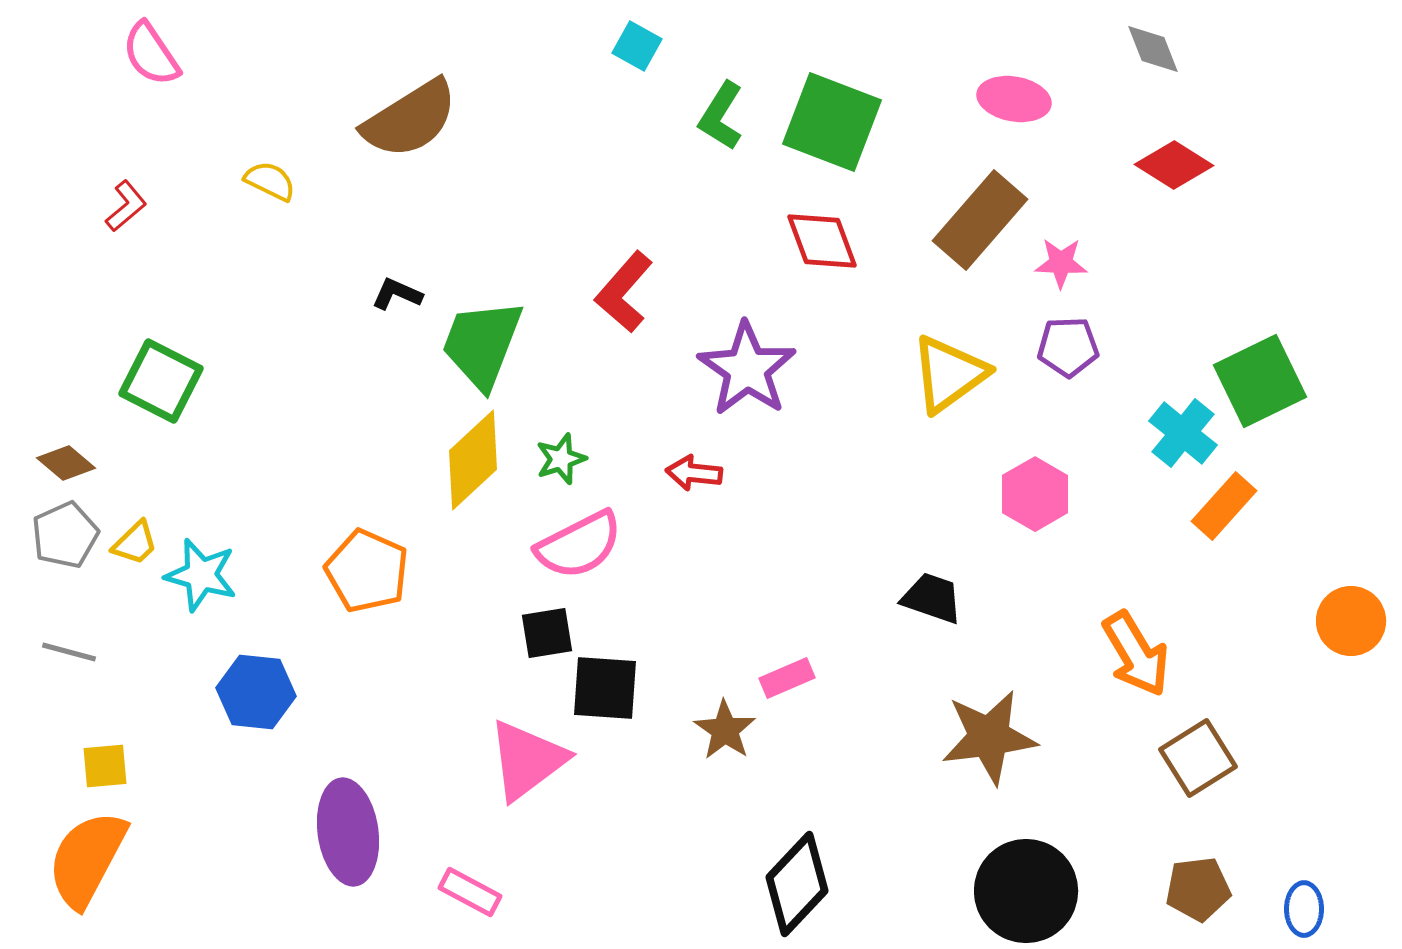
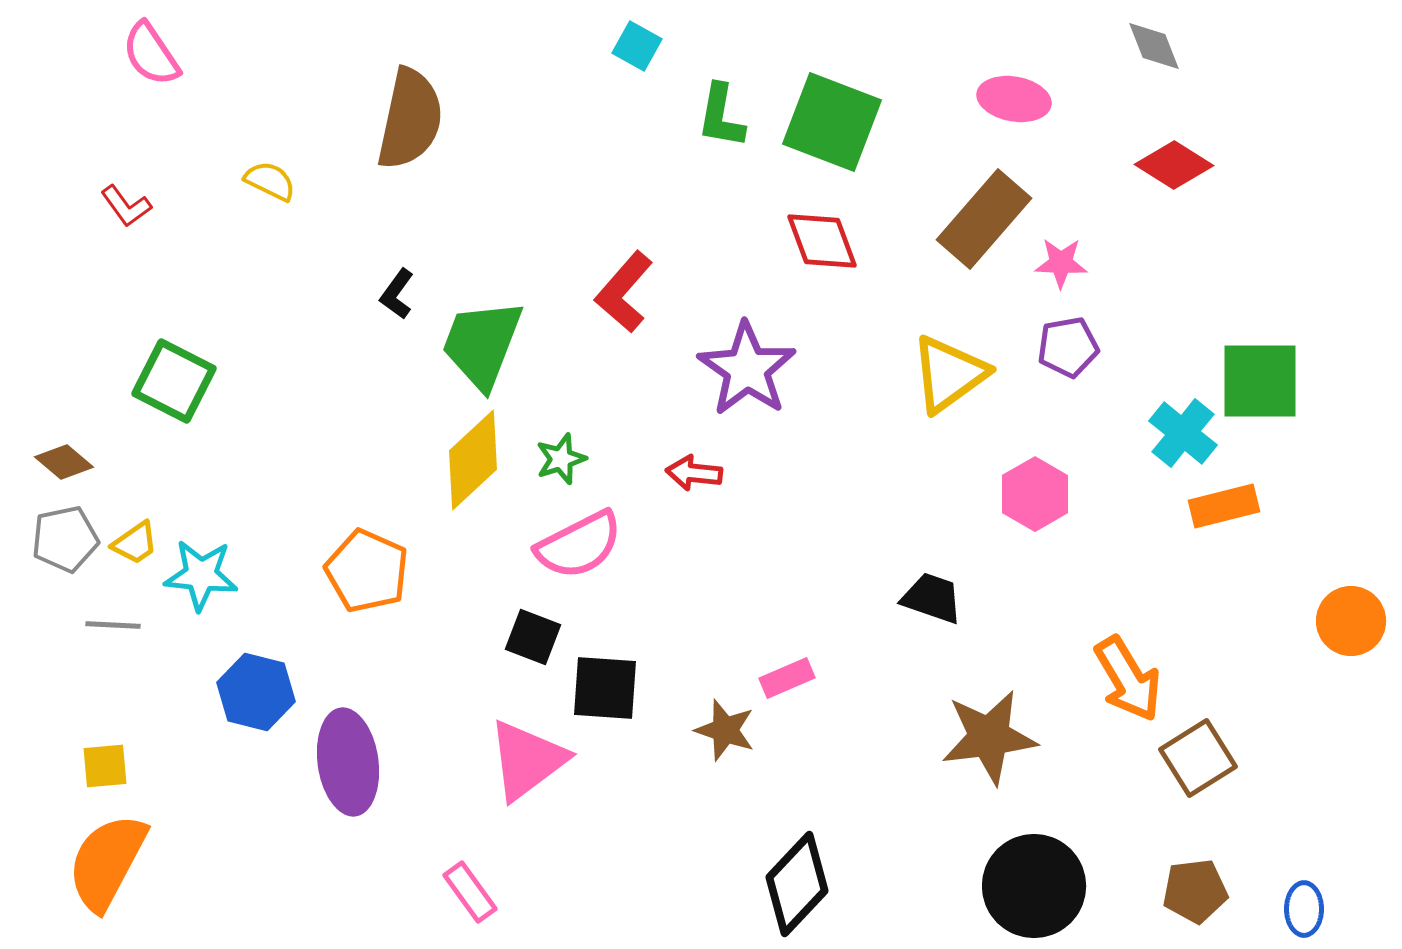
gray diamond at (1153, 49): moved 1 px right, 3 px up
green L-shape at (721, 116): rotated 22 degrees counterclockwise
brown semicircle at (410, 119): rotated 46 degrees counterclockwise
red L-shape at (126, 206): rotated 94 degrees clockwise
brown rectangle at (980, 220): moved 4 px right, 1 px up
black L-shape at (397, 294): rotated 78 degrees counterclockwise
purple pentagon at (1068, 347): rotated 8 degrees counterclockwise
green square at (161, 381): moved 13 px right
green square at (1260, 381): rotated 26 degrees clockwise
brown diamond at (66, 463): moved 2 px left, 1 px up
orange rectangle at (1224, 506): rotated 34 degrees clockwise
gray pentagon at (65, 535): moved 4 px down; rotated 12 degrees clockwise
yellow trapezoid at (135, 543): rotated 9 degrees clockwise
cyan star at (201, 575): rotated 10 degrees counterclockwise
black square at (547, 633): moved 14 px left, 4 px down; rotated 30 degrees clockwise
gray line at (69, 652): moved 44 px right, 27 px up; rotated 12 degrees counterclockwise
orange arrow at (1136, 654): moved 8 px left, 25 px down
blue hexagon at (256, 692): rotated 8 degrees clockwise
brown star at (725, 730): rotated 16 degrees counterclockwise
purple ellipse at (348, 832): moved 70 px up
orange semicircle at (87, 859): moved 20 px right, 3 px down
brown pentagon at (1198, 889): moved 3 px left, 2 px down
black circle at (1026, 891): moved 8 px right, 5 px up
pink rectangle at (470, 892): rotated 26 degrees clockwise
